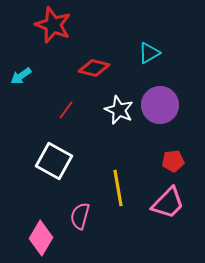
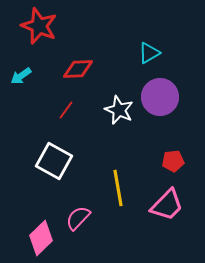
red star: moved 14 px left, 1 px down
red diamond: moved 16 px left, 1 px down; rotated 16 degrees counterclockwise
purple circle: moved 8 px up
pink trapezoid: moved 1 px left, 2 px down
pink semicircle: moved 2 px left, 2 px down; rotated 28 degrees clockwise
pink diamond: rotated 16 degrees clockwise
